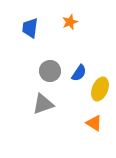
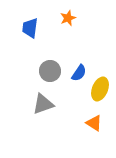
orange star: moved 2 px left, 4 px up
